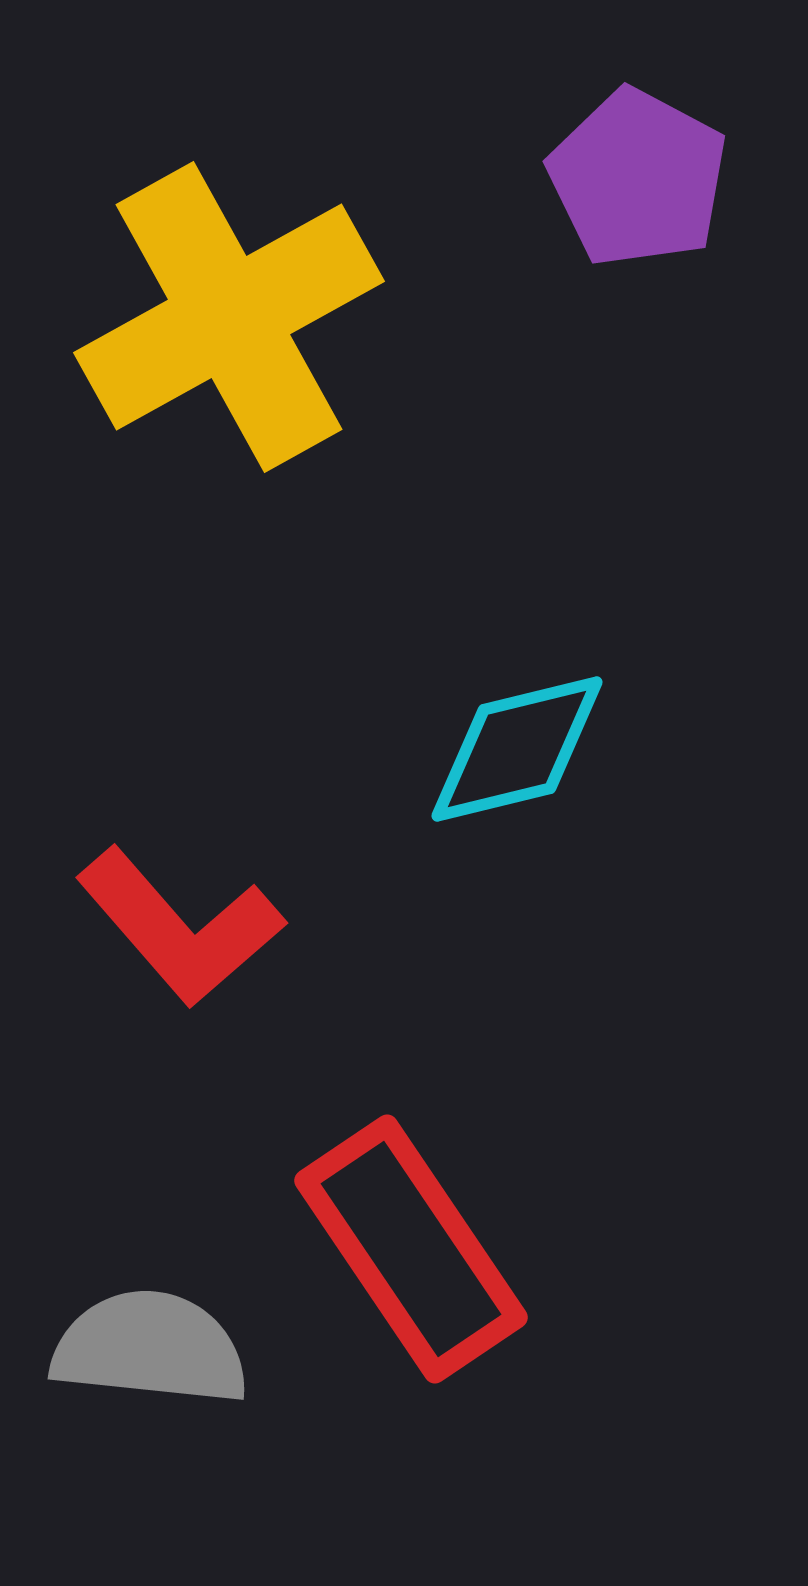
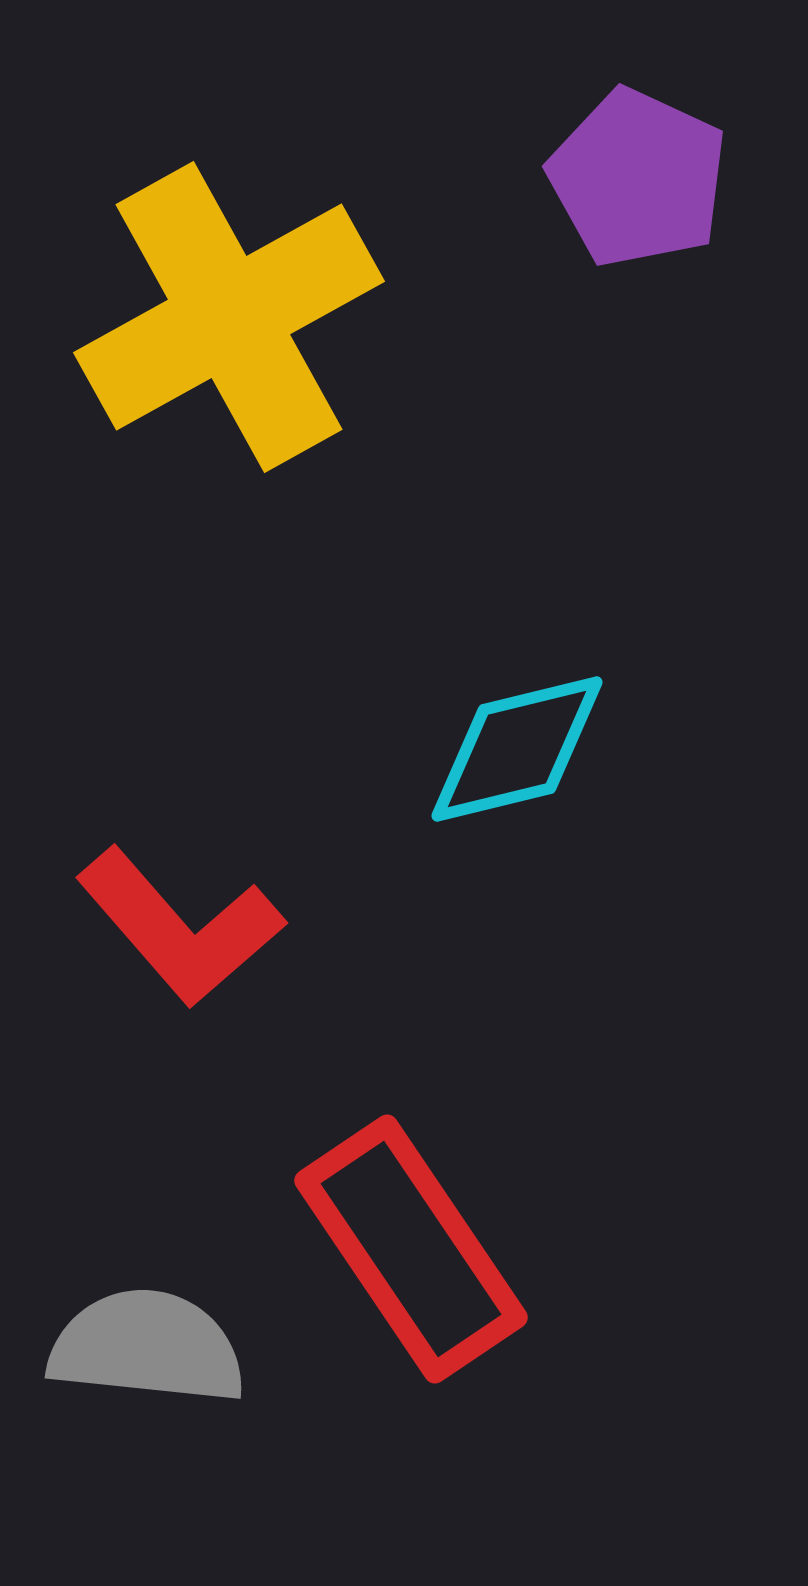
purple pentagon: rotated 3 degrees counterclockwise
gray semicircle: moved 3 px left, 1 px up
